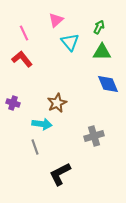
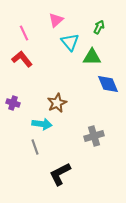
green triangle: moved 10 px left, 5 px down
